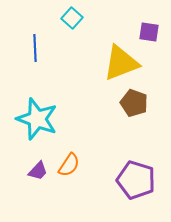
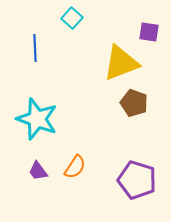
orange semicircle: moved 6 px right, 2 px down
purple trapezoid: rotated 100 degrees clockwise
purple pentagon: moved 1 px right
